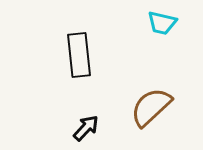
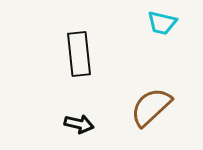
black rectangle: moved 1 px up
black arrow: moved 7 px left, 4 px up; rotated 60 degrees clockwise
